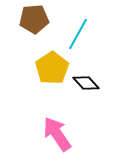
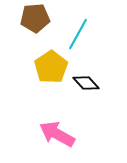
brown pentagon: moved 1 px right, 1 px up
yellow pentagon: moved 1 px left, 1 px up
pink arrow: rotated 27 degrees counterclockwise
